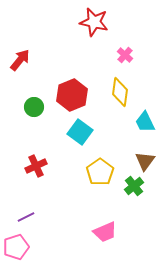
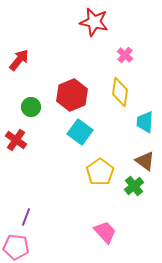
red arrow: moved 1 px left
green circle: moved 3 px left
cyan trapezoid: rotated 30 degrees clockwise
brown triangle: rotated 30 degrees counterclockwise
red cross: moved 20 px left, 26 px up; rotated 30 degrees counterclockwise
purple line: rotated 42 degrees counterclockwise
pink trapezoid: rotated 110 degrees counterclockwise
pink pentagon: rotated 25 degrees clockwise
